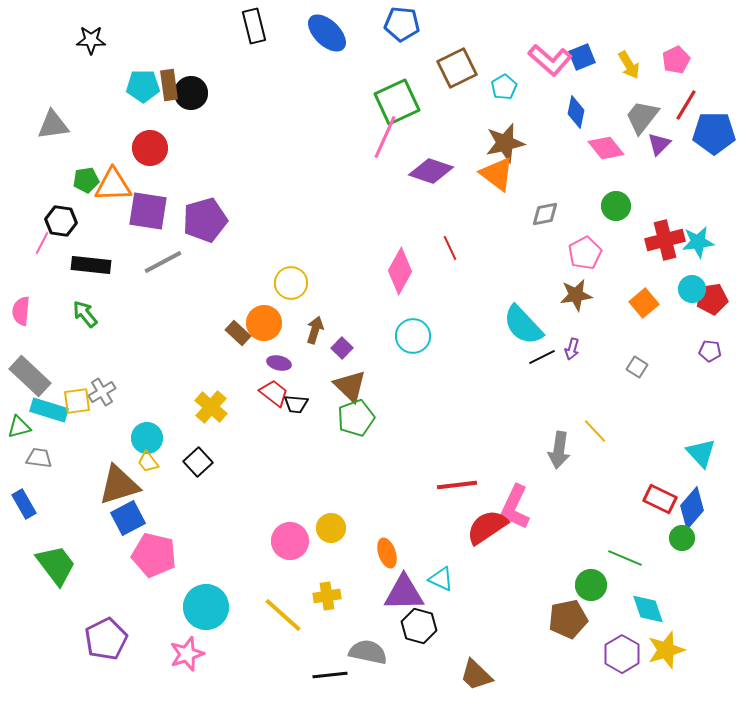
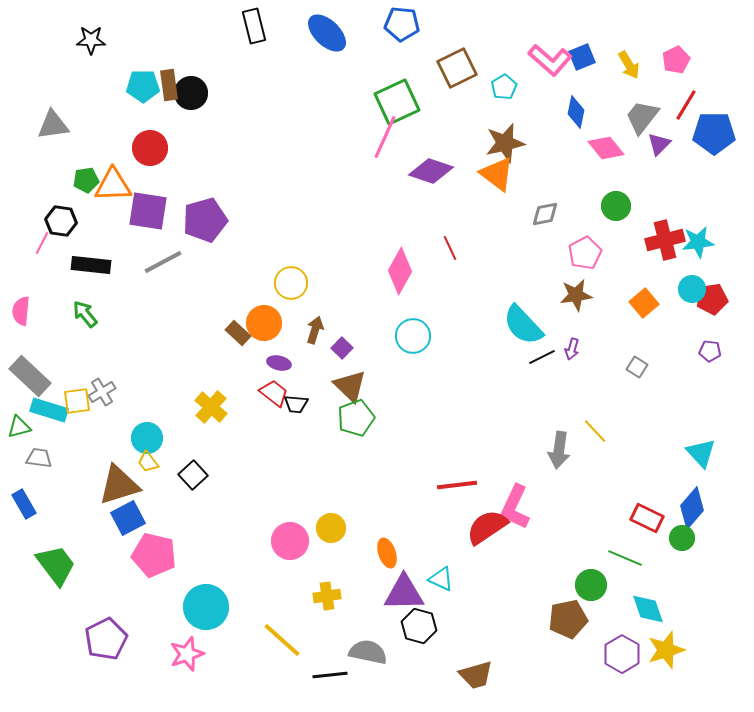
black square at (198, 462): moved 5 px left, 13 px down
red rectangle at (660, 499): moved 13 px left, 19 px down
yellow line at (283, 615): moved 1 px left, 25 px down
brown trapezoid at (476, 675): rotated 60 degrees counterclockwise
